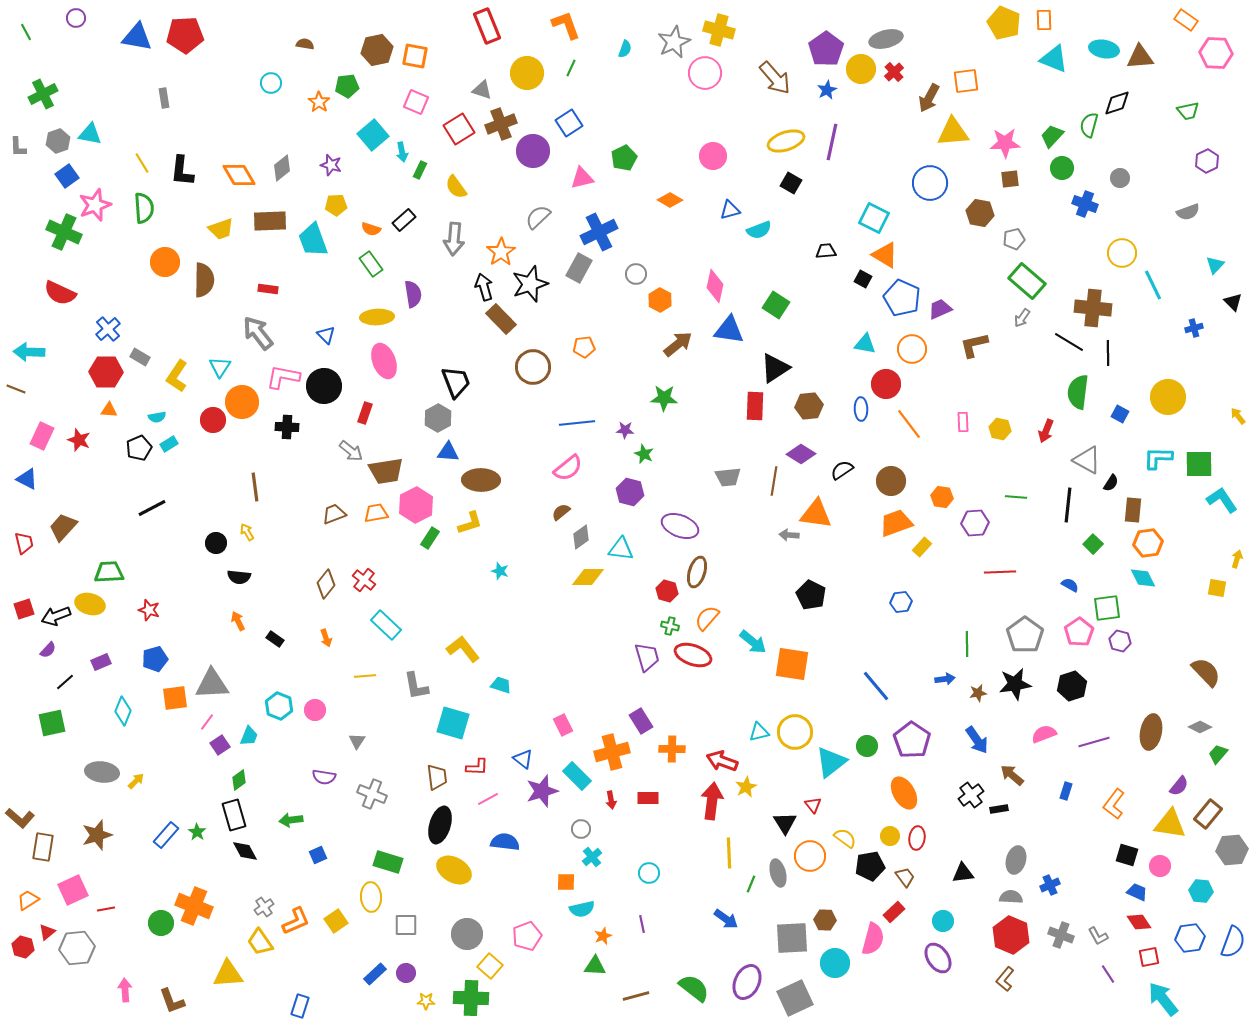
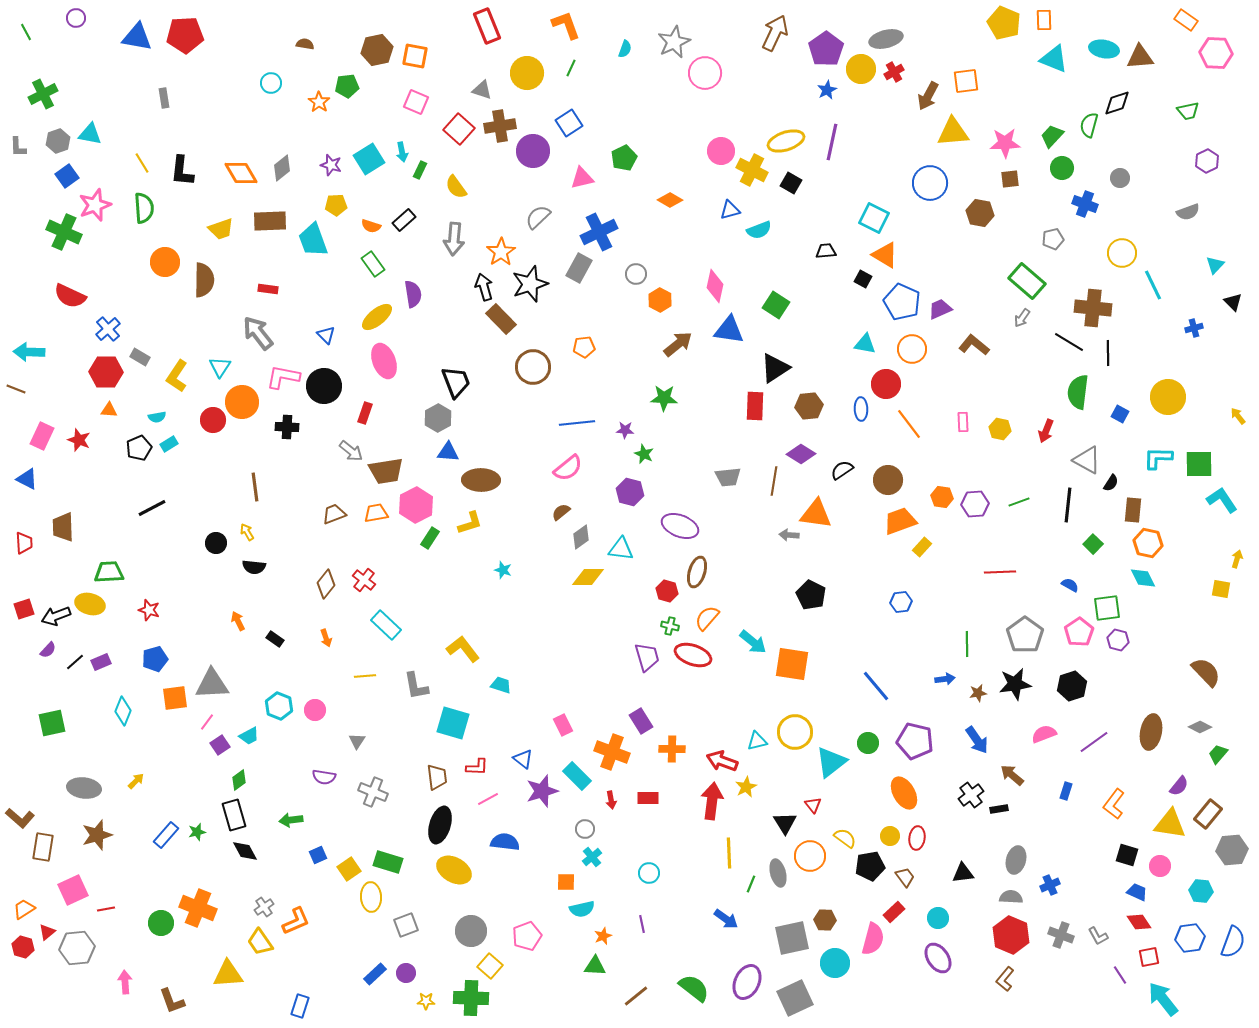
yellow cross at (719, 30): moved 33 px right, 140 px down; rotated 12 degrees clockwise
red cross at (894, 72): rotated 12 degrees clockwise
brown arrow at (775, 78): moved 45 px up; rotated 114 degrees counterclockwise
brown arrow at (929, 98): moved 1 px left, 2 px up
brown cross at (501, 124): moved 1 px left, 2 px down; rotated 12 degrees clockwise
red square at (459, 129): rotated 16 degrees counterclockwise
cyan square at (373, 135): moved 4 px left, 24 px down; rotated 8 degrees clockwise
pink circle at (713, 156): moved 8 px right, 5 px up
orange diamond at (239, 175): moved 2 px right, 2 px up
orange semicircle at (371, 229): moved 3 px up
gray pentagon at (1014, 239): moved 39 px right
green rectangle at (371, 264): moved 2 px right
red semicircle at (60, 293): moved 10 px right, 3 px down
blue pentagon at (902, 298): moved 4 px down
yellow ellipse at (377, 317): rotated 36 degrees counterclockwise
brown L-shape at (974, 345): rotated 52 degrees clockwise
brown circle at (891, 481): moved 3 px left, 1 px up
green line at (1016, 497): moved 3 px right, 5 px down; rotated 25 degrees counterclockwise
orange trapezoid at (896, 523): moved 4 px right, 2 px up
purple hexagon at (975, 523): moved 19 px up
brown trapezoid at (63, 527): rotated 44 degrees counterclockwise
red trapezoid at (24, 543): rotated 10 degrees clockwise
orange hexagon at (1148, 543): rotated 20 degrees clockwise
cyan star at (500, 571): moved 3 px right, 1 px up
black semicircle at (239, 577): moved 15 px right, 10 px up
yellow square at (1217, 588): moved 4 px right, 1 px down
purple hexagon at (1120, 641): moved 2 px left, 1 px up
black line at (65, 682): moved 10 px right, 20 px up
cyan triangle at (759, 732): moved 2 px left, 9 px down
cyan trapezoid at (249, 736): rotated 40 degrees clockwise
purple pentagon at (912, 740): moved 3 px right, 1 px down; rotated 21 degrees counterclockwise
purple line at (1094, 742): rotated 20 degrees counterclockwise
green circle at (867, 746): moved 1 px right, 3 px up
orange cross at (612, 752): rotated 36 degrees clockwise
gray ellipse at (102, 772): moved 18 px left, 16 px down
gray cross at (372, 794): moved 1 px right, 2 px up
gray circle at (581, 829): moved 4 px right
green star at (197, 832): rotated 24 degrees clockwise
orange trapezoid at (28, 900): moved 4 px left, 9 px down
orange cross at (194, 906): moved 4 px right, 2 px down
yellow square at (336, 921): moved 13 px right, 52 px up
cyan circle at (943, 921): moved 5 px left, 3 px up
gray square at (406, 925): rotated 20 degrees counterclockwise
gray circle at (467, 934): moved 4 px right, 3 px up
gray square at (792, 938): rotated 9 degrees counterclockwise
purple line at (1108, 974): moved 12 px right, 1 px down
pink arrow at (125, 990): moved 8 px up
brown line at (636, 996): rotated 24 degrees counterclockwise
